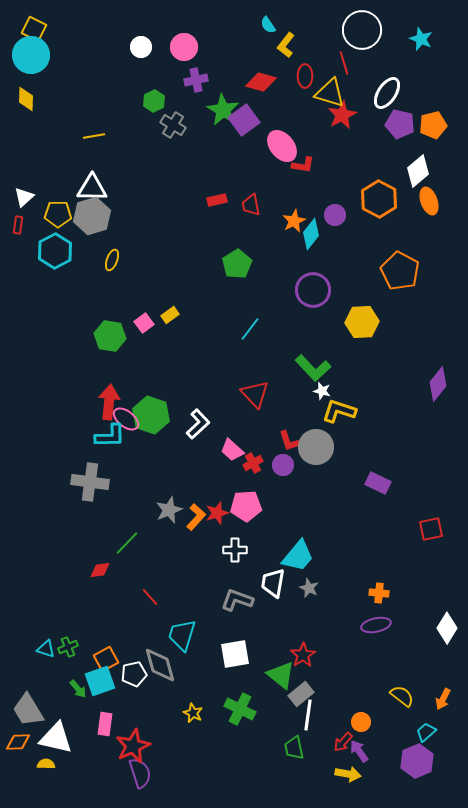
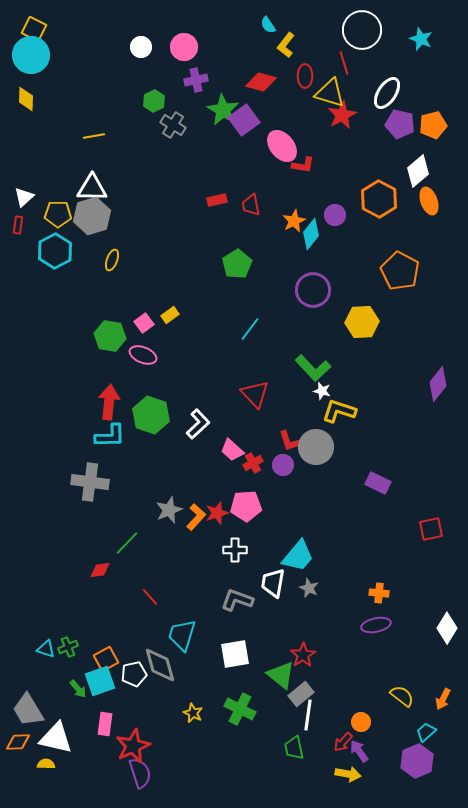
pink ellipse at (126, 419): moved 17 px right, 64 px up; rotated 16 degrees counterclockwise
